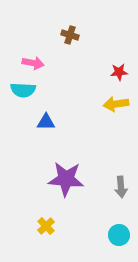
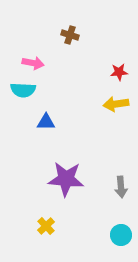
cyan circle: moved 2 px right
